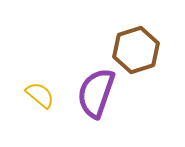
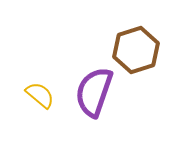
purple semicircle: moved 2 px left, 1 px up
